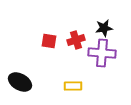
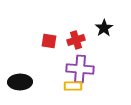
black star: rotated 24 degrees counterclockwise
purple cross: moved 22 px left, 16 px down
black ellipse: rotated 30 degrees counterclockwise
